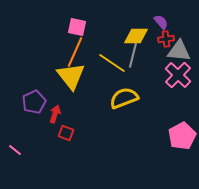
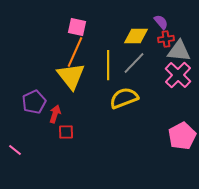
gray line: moved 1 px right, 8 px down; rotated 30 degrees clockwise
yellow line: moved 4 px left, 2 px down; rotated 56 degrees clockwise
red square: moved 1 px up; rotated 21 degrees counterclockwise
